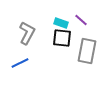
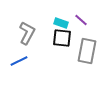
blue line: moved 1 px left, 2 px up
